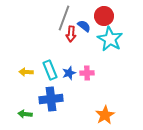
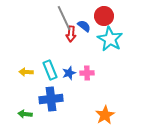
gray line: rotated 45 degrees counterclockwise
